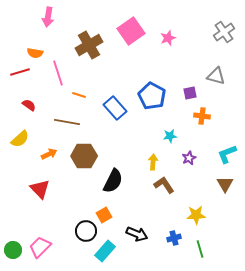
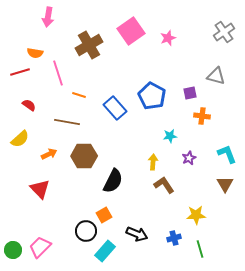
cyan L-shape: rotated 90 degrees clockwise
